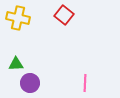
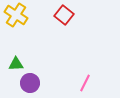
yellow cross: moved 2 px left, 3 px up; rotated 20 degrees clockwise
pink line: rotated 24 degrees clockwise
